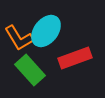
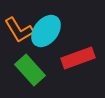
orange L-shape: moved 8 px up
red rectangle: moved 3 px right
